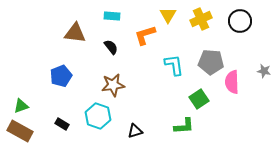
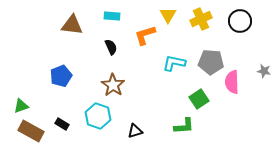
brown triangle: moved 3 px left, 8 px up
black semicircle: rotated 14 degrees clockwise
cyan L-shape: moved 2 px up; rotated 70 degrees counterclockwise
brown star: rotated 30 degrees counterclockwise
brown rectangle: moved 11 px right
